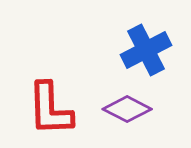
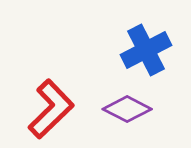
red L-shape: moved 1 px right; rotated 132 degrees counterclockwise
